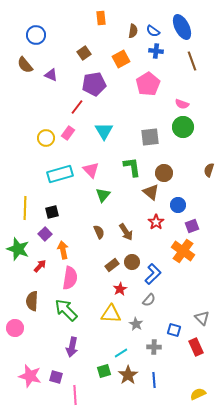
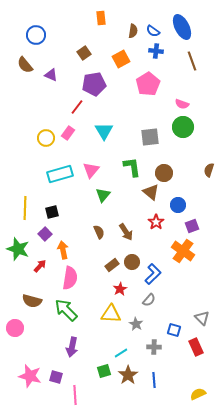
pink triangle at (91, 170): rotated 24 degrees clockwise
brown semicircle at (32, 301): rotated 78 degrees counterclockwise
